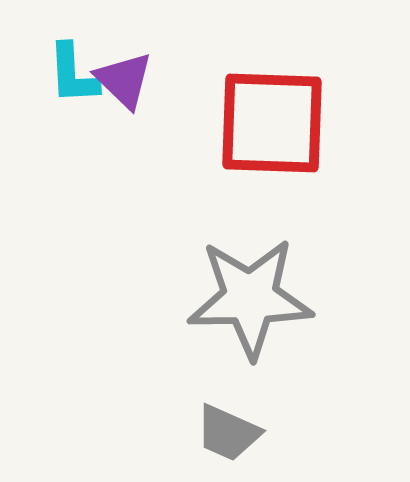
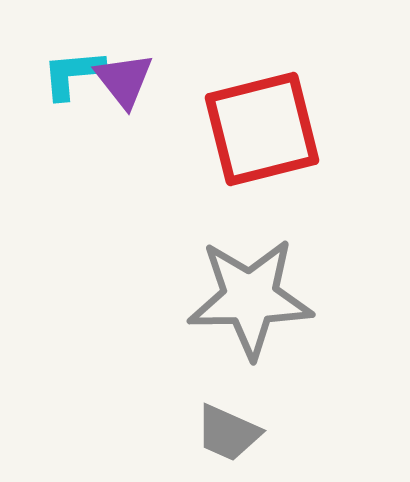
cyan L-shape: rotated 88 degrees clockwise
purple triangle: rotated 8 degrees clockwise
red square: moved 10 px left, 6 px down; rotated 16 degrees counterclockwise
